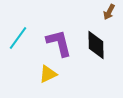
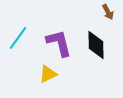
brown arrow: moved 1 px left; rotated 56 degrees counterclockwise
